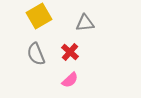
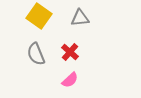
yellow square: rotated 25 degrees counterclockwise
gray triangle: moved 5 px left, 5 px up
